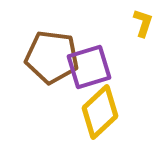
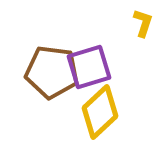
brown pentagon: moved 15 px down
